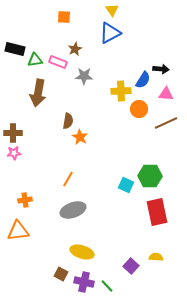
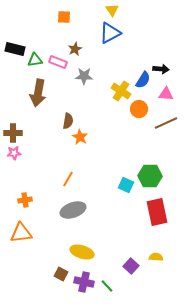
yellow cross: rotated 36 degrees clockwise
orange triangle: moved 3 px right, 2 px down
